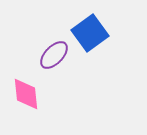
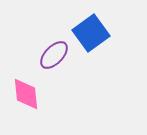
blue square: moved 1 px right
